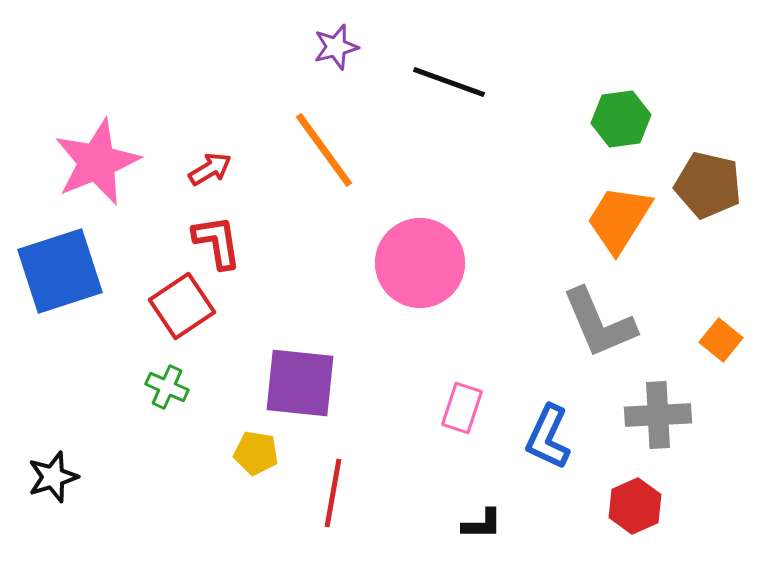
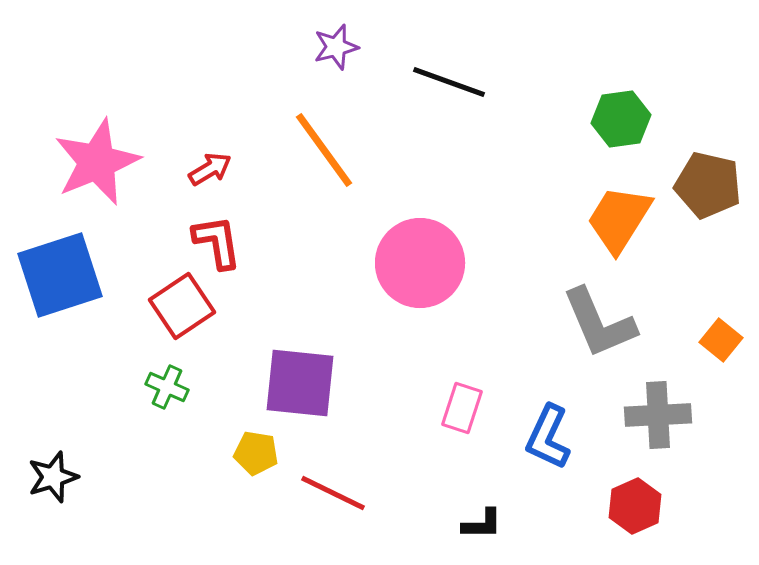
blue square: moved 4 px down
red line: rotated 74 degrees counterclockwise
